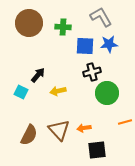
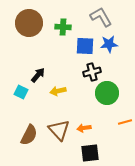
black square: moved 7 px left, 3 px down
